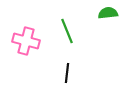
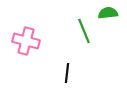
green line: moved 17 px right
